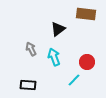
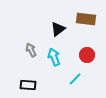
brown rectangle: moved 5 px down
gray arrow: moved 1 px down
red circle: moved 7 px up
cyan line: moved 1 px right, 1 px up
